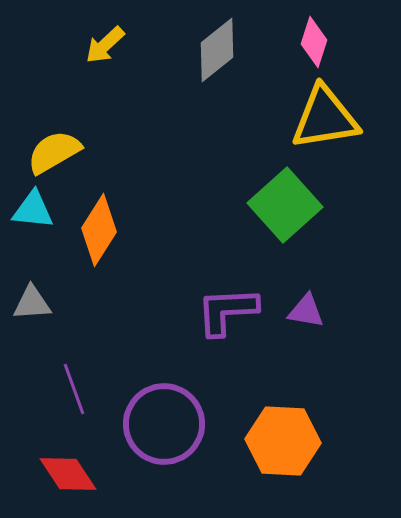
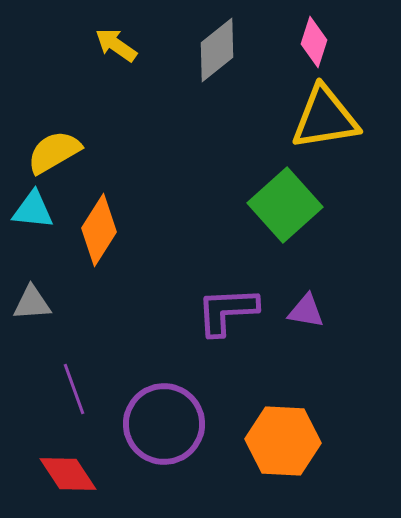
yellow arrow: moved 11 px right; rotated 78 degrees clockwise
